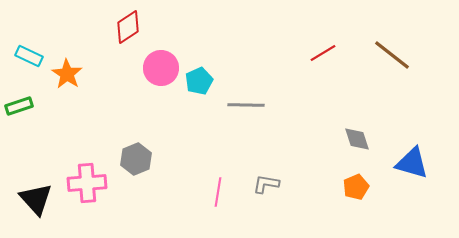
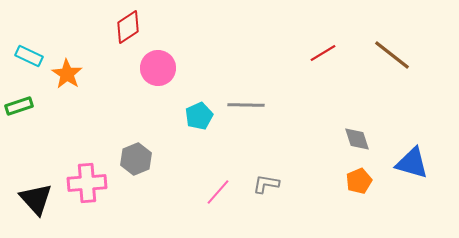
pink circle: moved 3 px left
cyan pentagon: moved 35 px down
orange pentagon: moved 3 px right, 6 px up
pink line: rotated 32 degrees clockwise
